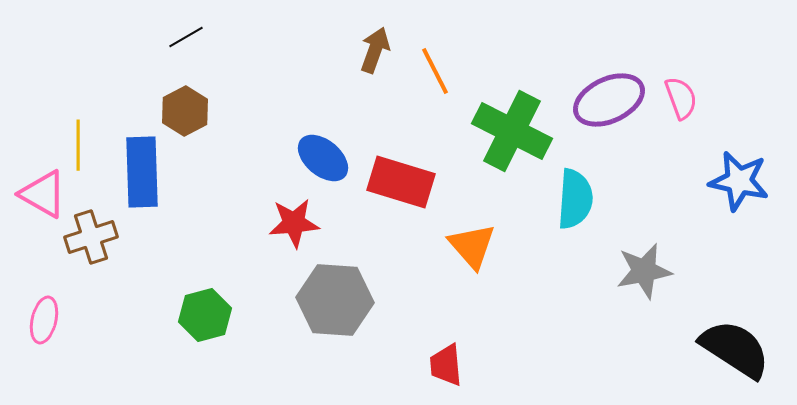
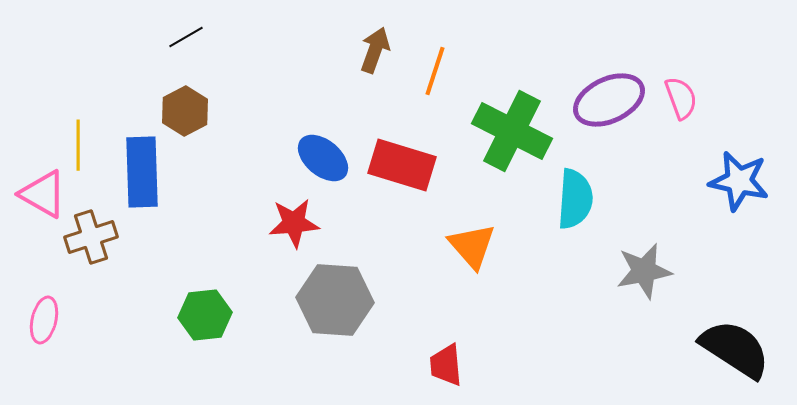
orange line: rotated 45 degrees clockwise
red rectangle: moved 1 px right, 17 px up
green hexagon: rotated 9 degrees clockwise
